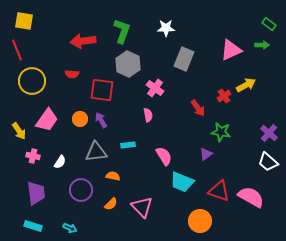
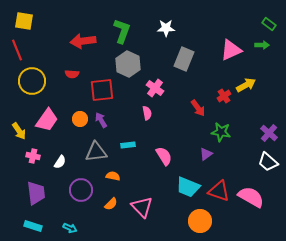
red square at (102, 90): rotated 15 degrees counterclockwise
pink semicircle at (148, 115): moved 1 px left, 2 px up
cyan trapezoid at (182, 182): moved 6 px right, 5 px down
